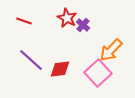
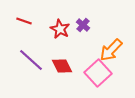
red star: moved 7 px left, 11 px down
red diamond: moved 2 px right, 3 px up; rotated 70 degrees clockwise
